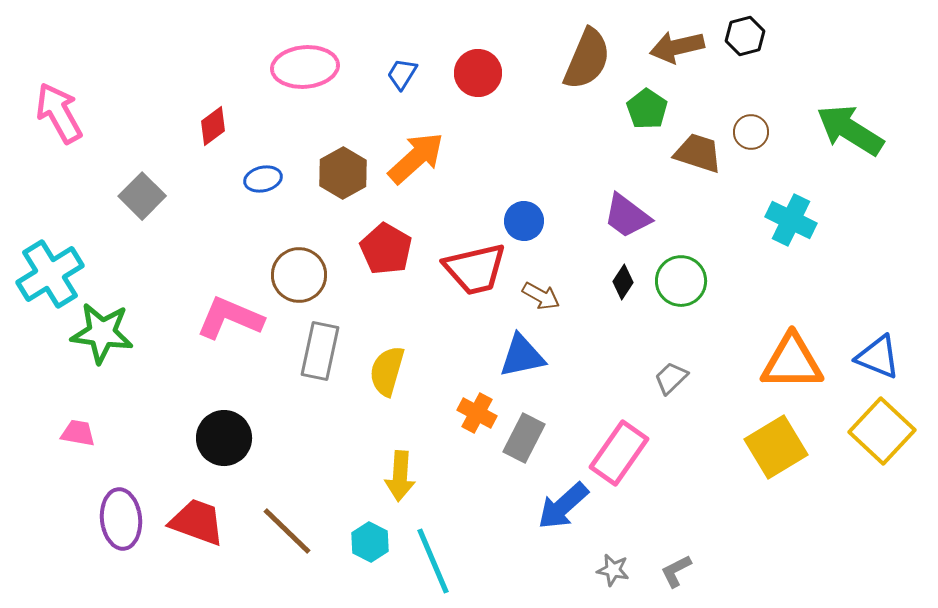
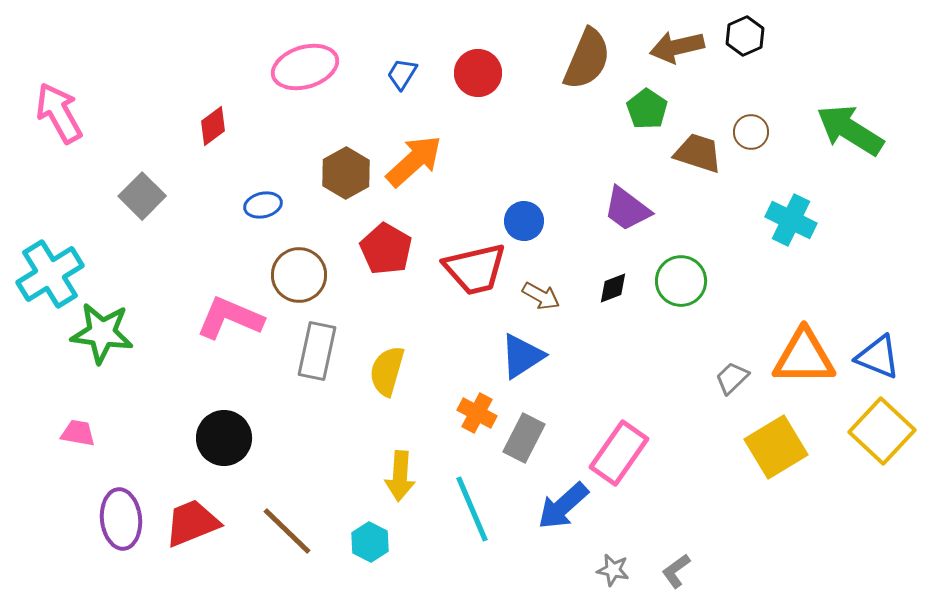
black hexagon at (745, 36): rotated 9 degrees counterclockwise
pink ellipse at (305, 67): rotated 12 degrees counterclockwise
orange arrow at (416, 158): moved 2 px left, 3 px down
brown hexagon at (343, 173): moved 3 px right
blue ellipse at (263, 179): moved 26 px down
purple trapezoid at (627, 216): moved 7 px up
black diamond at (623, 282): moved 10 px left, 6 px down; rotated 36 degrees clockwise
gray rectangle at (320, 351): moved 3 px left
blue triangle at (522, 356): rotated 21 degrees counterclockwise
orange triangle at (792, 362): moved 12 px right, 5 px up
gray trapezoid at (671, 378): moved 61 px right
red trapezoid at (197, 522): moved 5 px left, 1 px down; rotated 42 degrees counterclockwise
cyan line at (433, 561): moved 39 px right, 52 px up
gray L-shape at (676, 571): rotated 9 degrees counterclockwise
